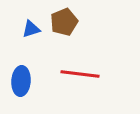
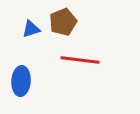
brown pentagon: moved 1 px left
red line: moved 14 px up
